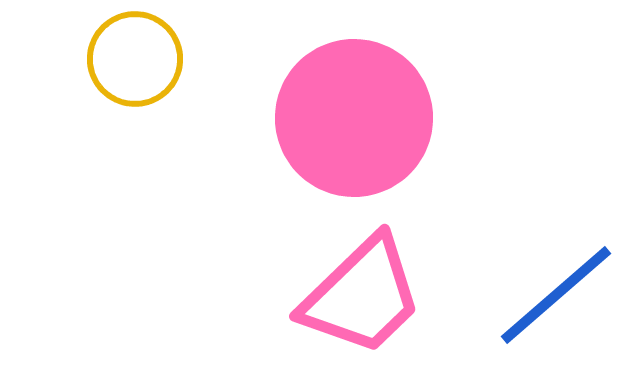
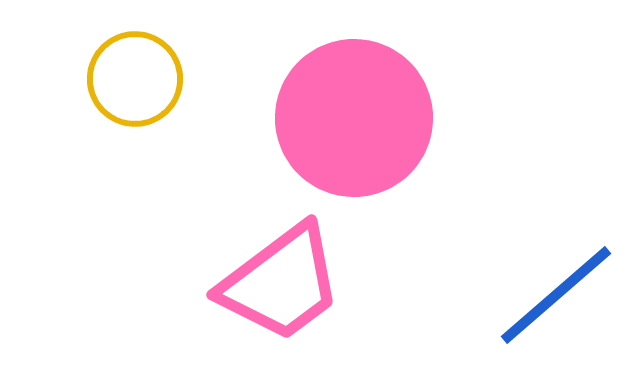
yellow circle: moved 20 px down
pink trapezoid: moved 81 px left, 13 px up; rotated 7 degrees clockwise
